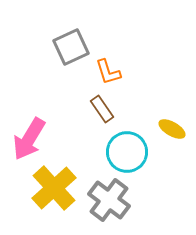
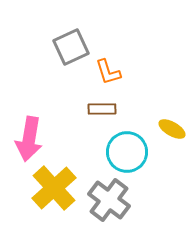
brown rectangle: rotated 56 degrees counterclockwise
pink arrow: rotated 21 degrees counterclockwise
